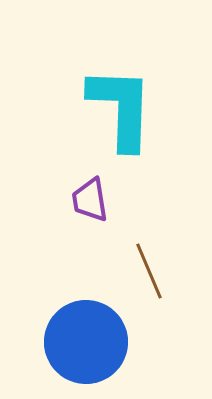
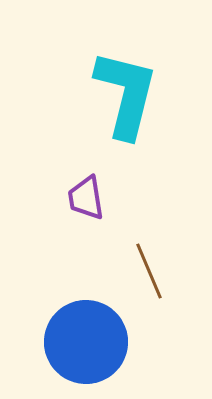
cyan L-shape: moved 5 px right, 14 px up; rotated 12 degrees clockwise
purple trapezoid: moved 4 px left, 2 px up
